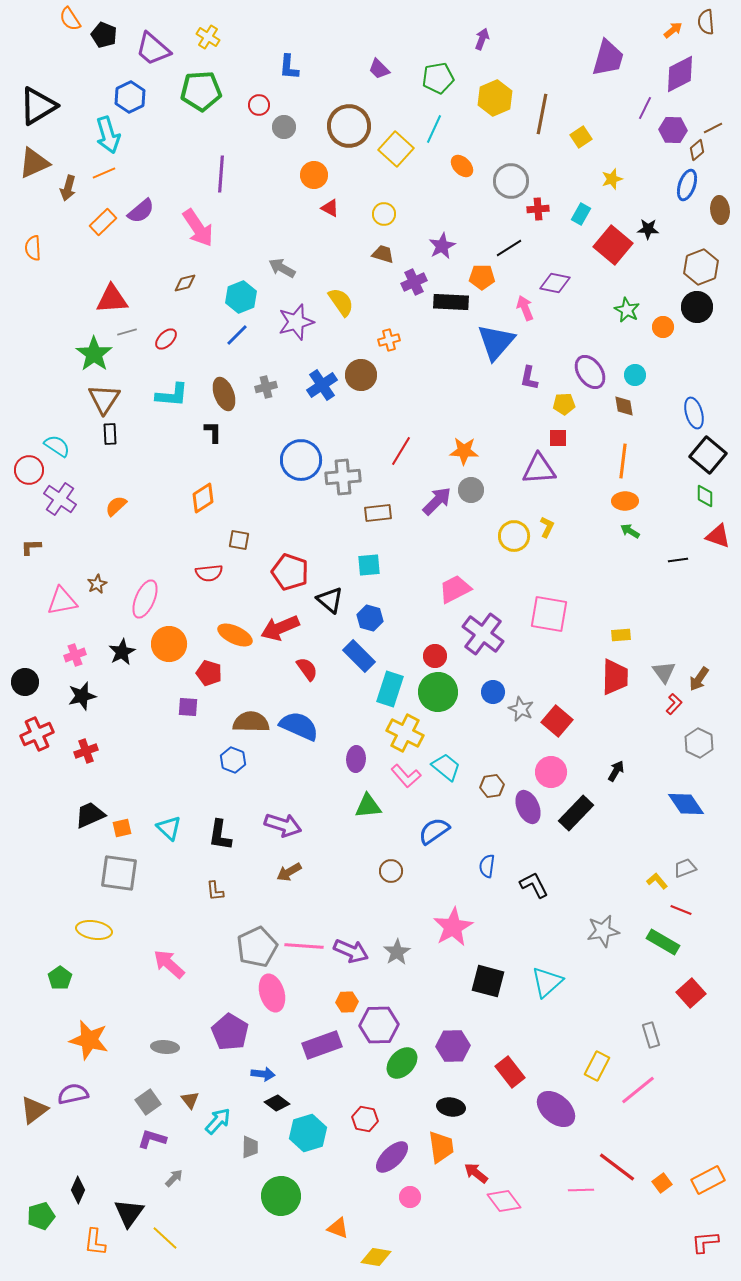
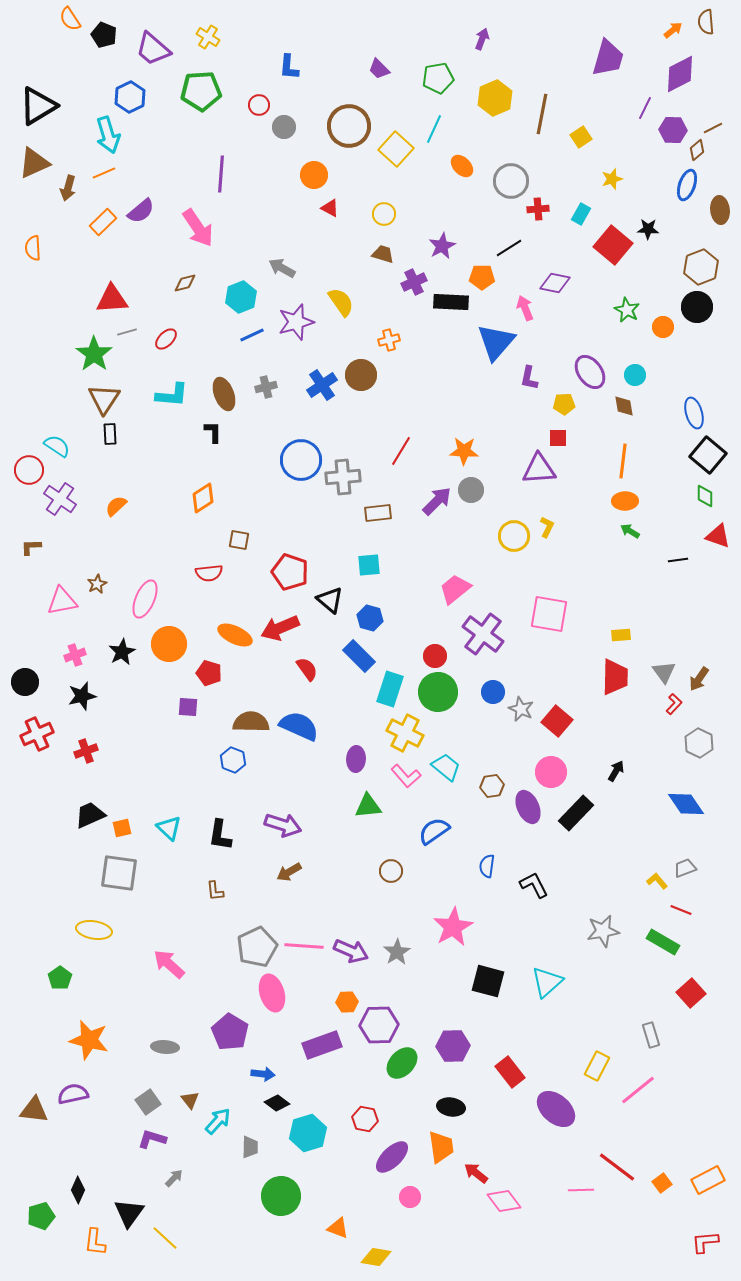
blue line at (237, 335): moved 15 px right; rotated 20 degrees clockwise
pink trapezoid at (455, 589): rotated 12 degrees counterclockwise
brown triangle at (34, 1110): rotated 44 degrees clockwise
